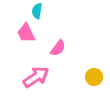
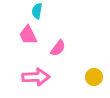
pink trapezoid: moved 2 px right, 2 px down
pink arrow: rotated 32 degrees clockwise
